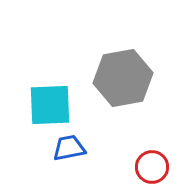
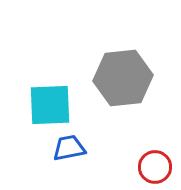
gray hexagon: rotated 4 degrees clockwise
red circle: moved 3 px right
